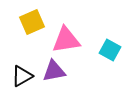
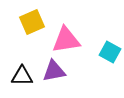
cyan square: moved 2 px down
black triangle: rotated 30 degrees clockwise
